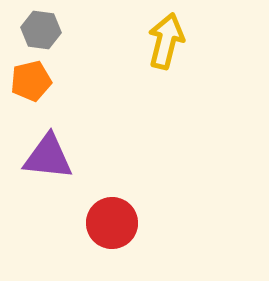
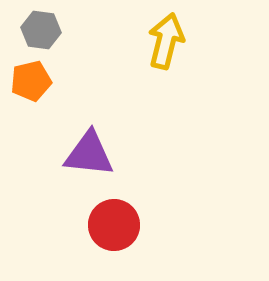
purple triangle: moved 41 px right, 3 px up
red circle: moved 2 px right, 2 px down
